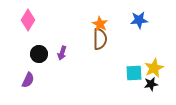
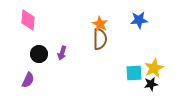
pink diamond: rotated 25 degrees counterclockwise
